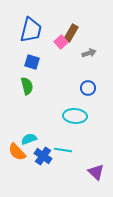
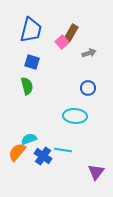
pink square: moved 1 px right
orange semicircle: rotated 84 degrees clockwise
purple triangle: rotated 24 degrees clockwise
